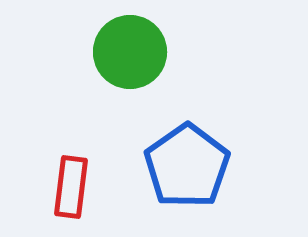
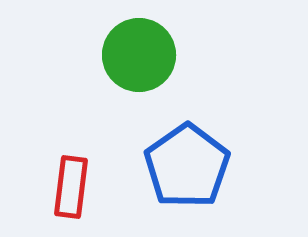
green circle: moved 9 px right, 3 px down
